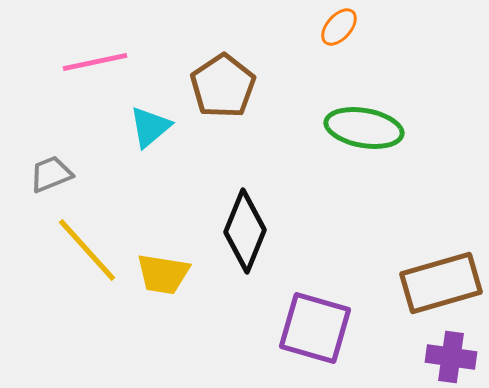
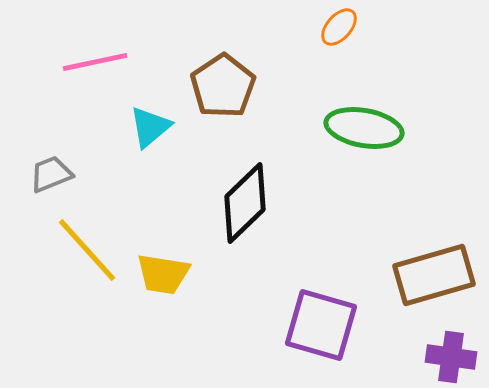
black diamond: moved 28 px up; rotated 24 degrees clockwise
brown rectangle: moved 7 px left, 8 px up
purple square: moved 6 px right, 3 px up
